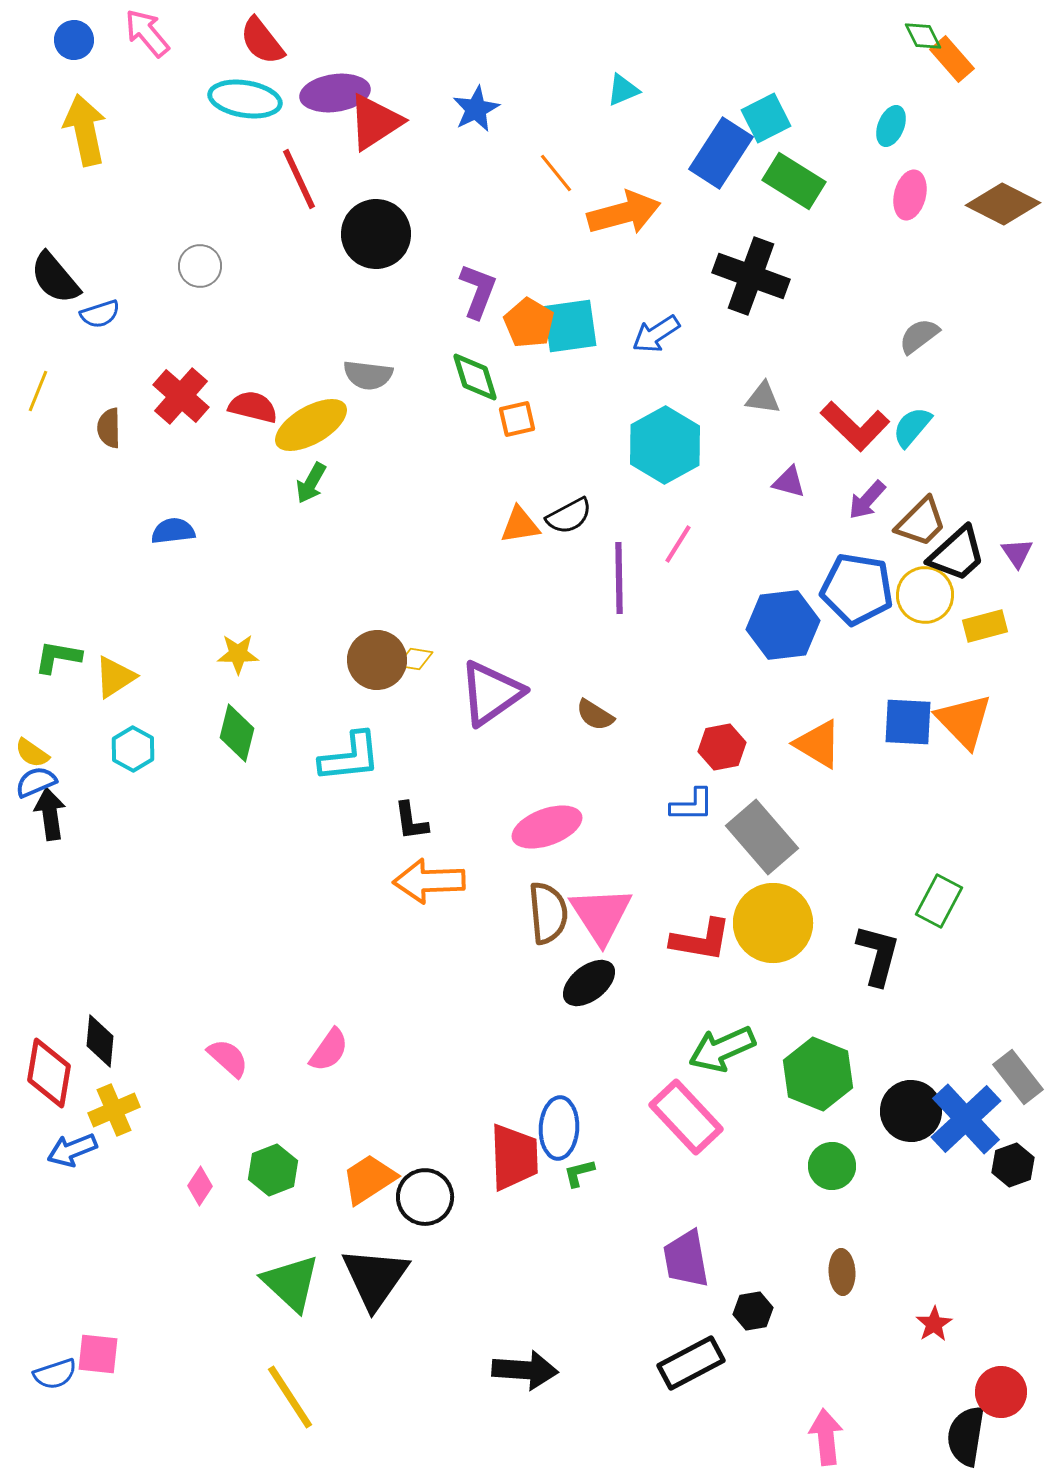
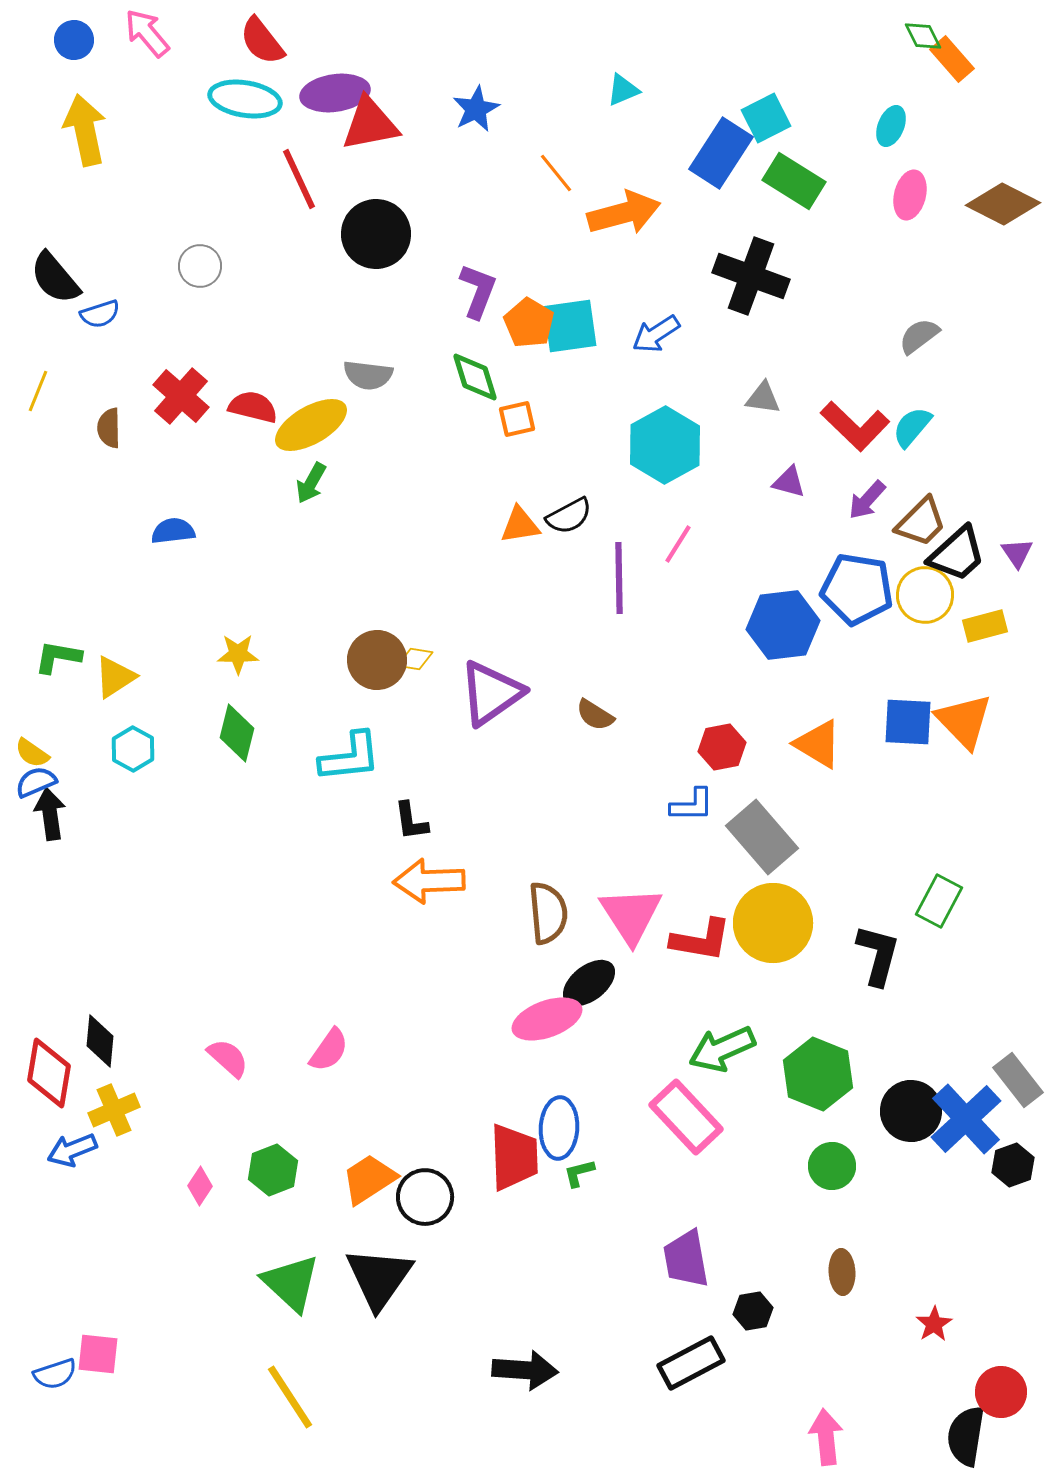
red triangle at (375, 122): moved 5 px left, 2 px down; rotated 22 degrees clockwise
pink ellipse at (547, 827): moved 192 px down
pink triangle at (601, 915): moved 30 px right
gray rectangle at (1018, 1077): moved 3 px down
black triangle at (375, 1278): moved 4 px right
